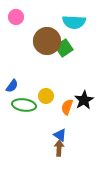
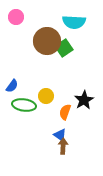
orange semicircle: moved 2 px left, 5 px down
brown arrow: moved 4 px right, 2 px up
